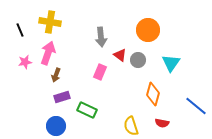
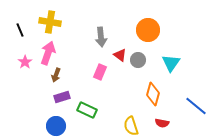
pink star: rotated 24 degrees counterclockwise
